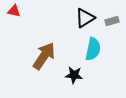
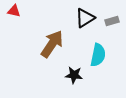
cyan semicircle: moved 5 px right, 6 px down
brown arrow: moved 8 px right, 12 px up
